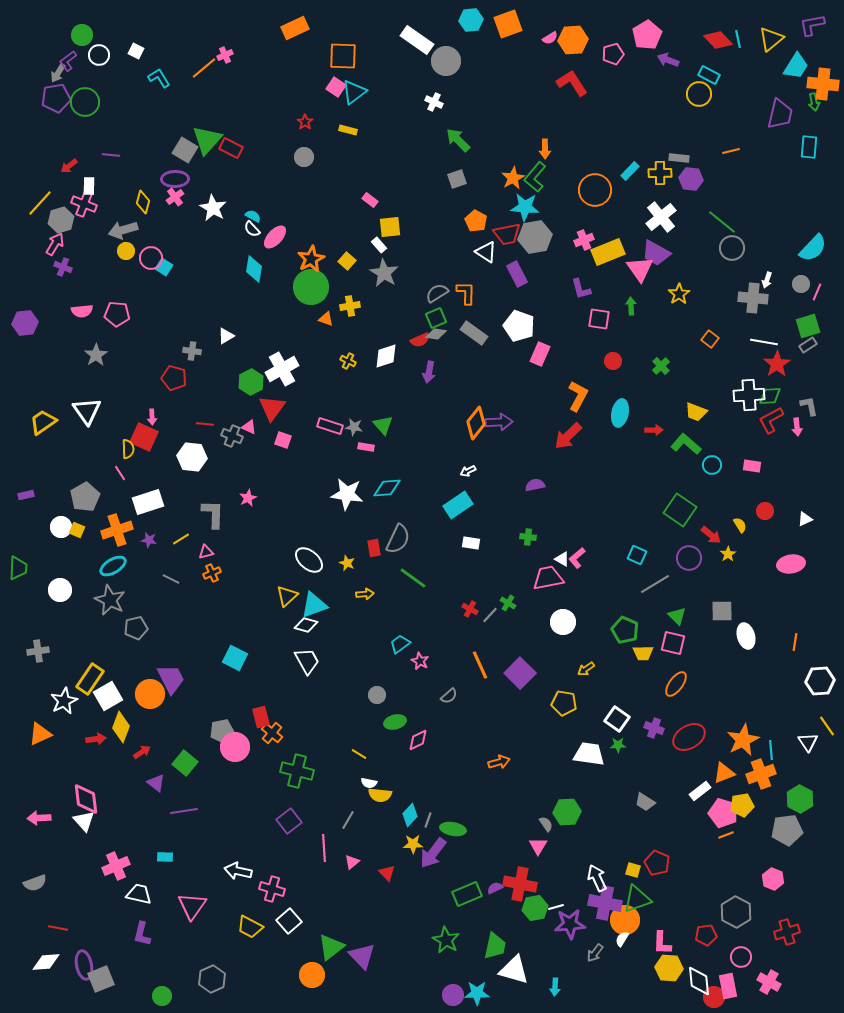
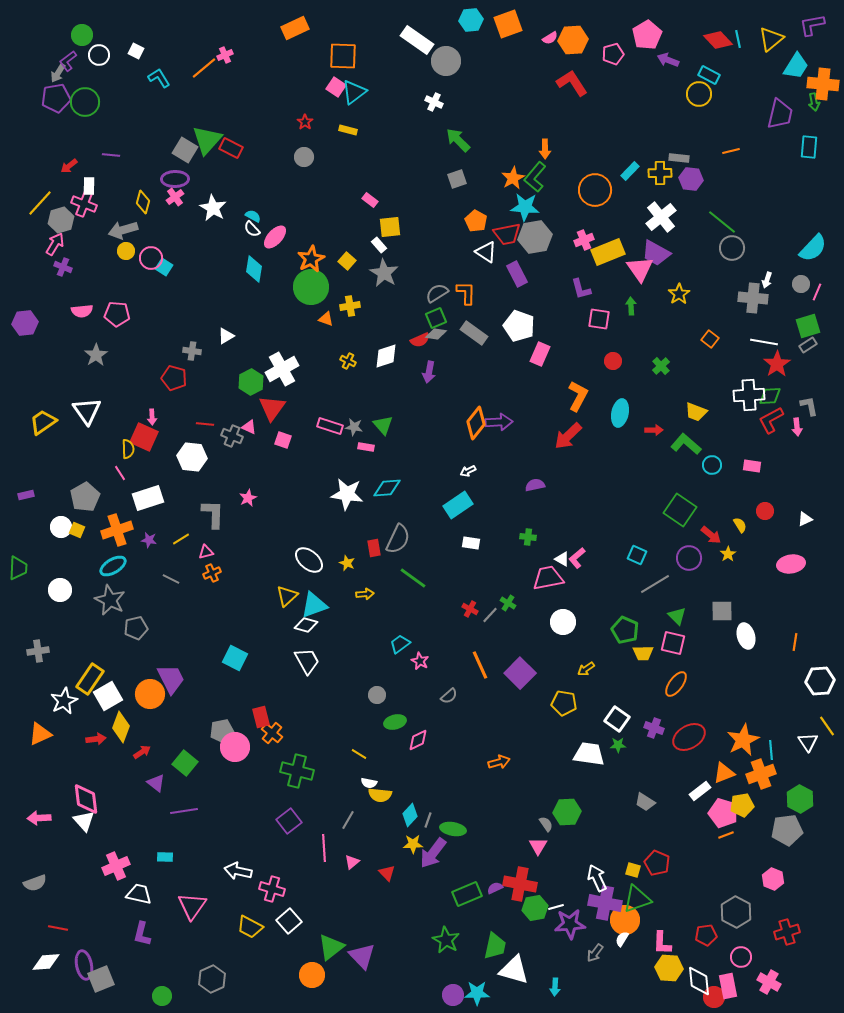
white rectangle at (148, 502): moved 4 px up
